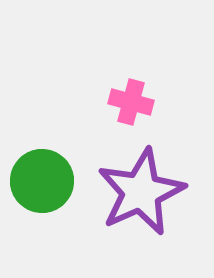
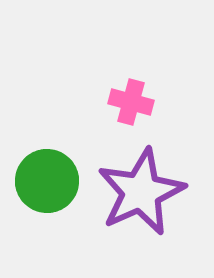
green circle: moved 5 px right
